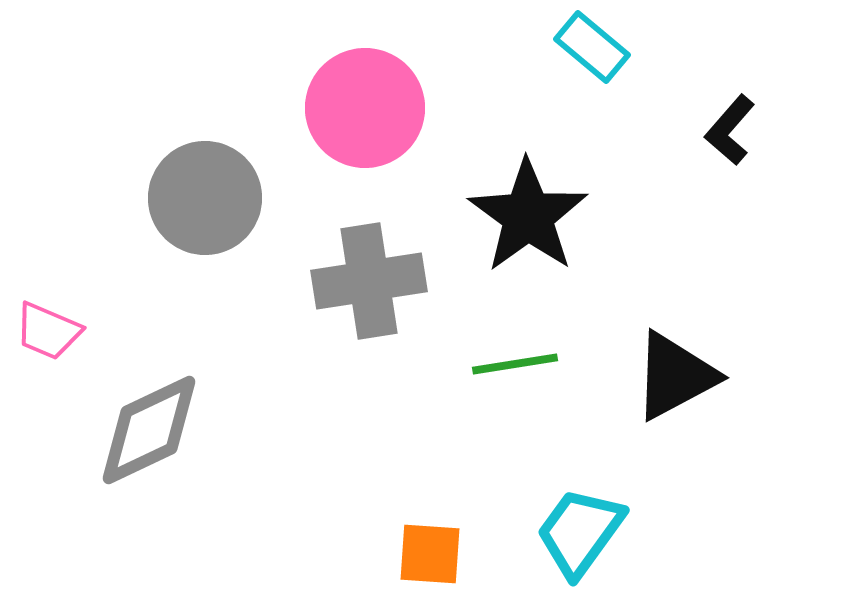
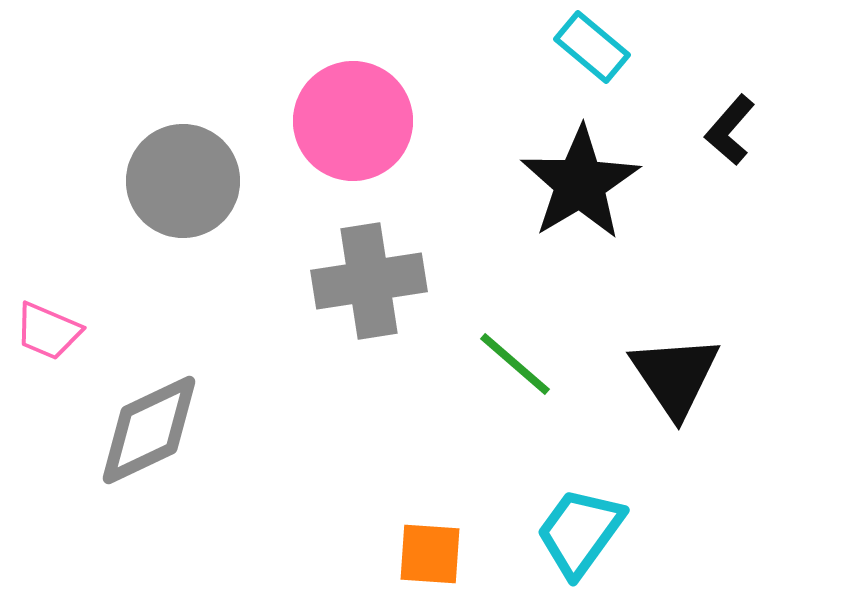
pink circle: moved 12 px left, 13 px down
gray circle: moved 22 px left, 17 px up
black star: moved 52 px right, 33 px up; rotated 5 degrees clockwise
green line: rotated 50 degrees clockwise
black triangle: rotated 36 degrees counterclockwise
